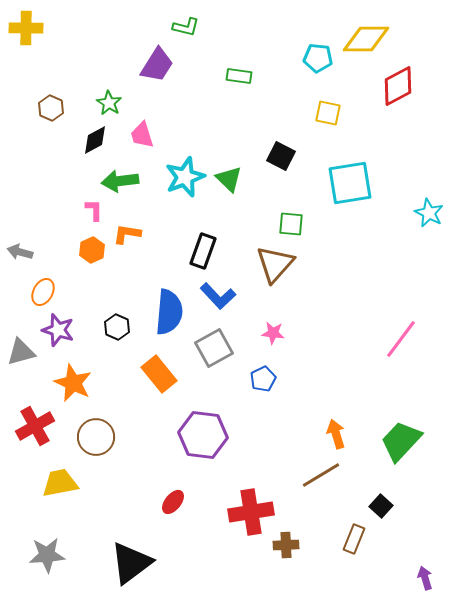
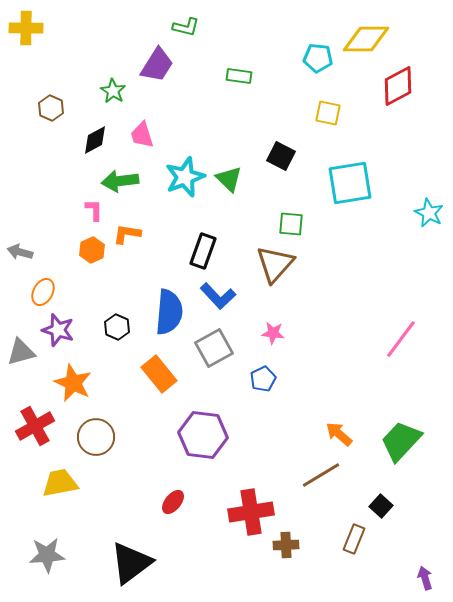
green star at (109, 103): moved 4 px right, 12 px up
orange arrow at (336, 434): moved 3 px right; rotated 32 degrees counterclockwise
